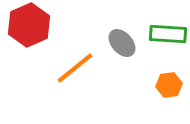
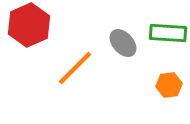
green rectangle: moved 1 px up
gray ellipse: moved 1 px right
orange line: rotated 6 degrees counterclockwise
